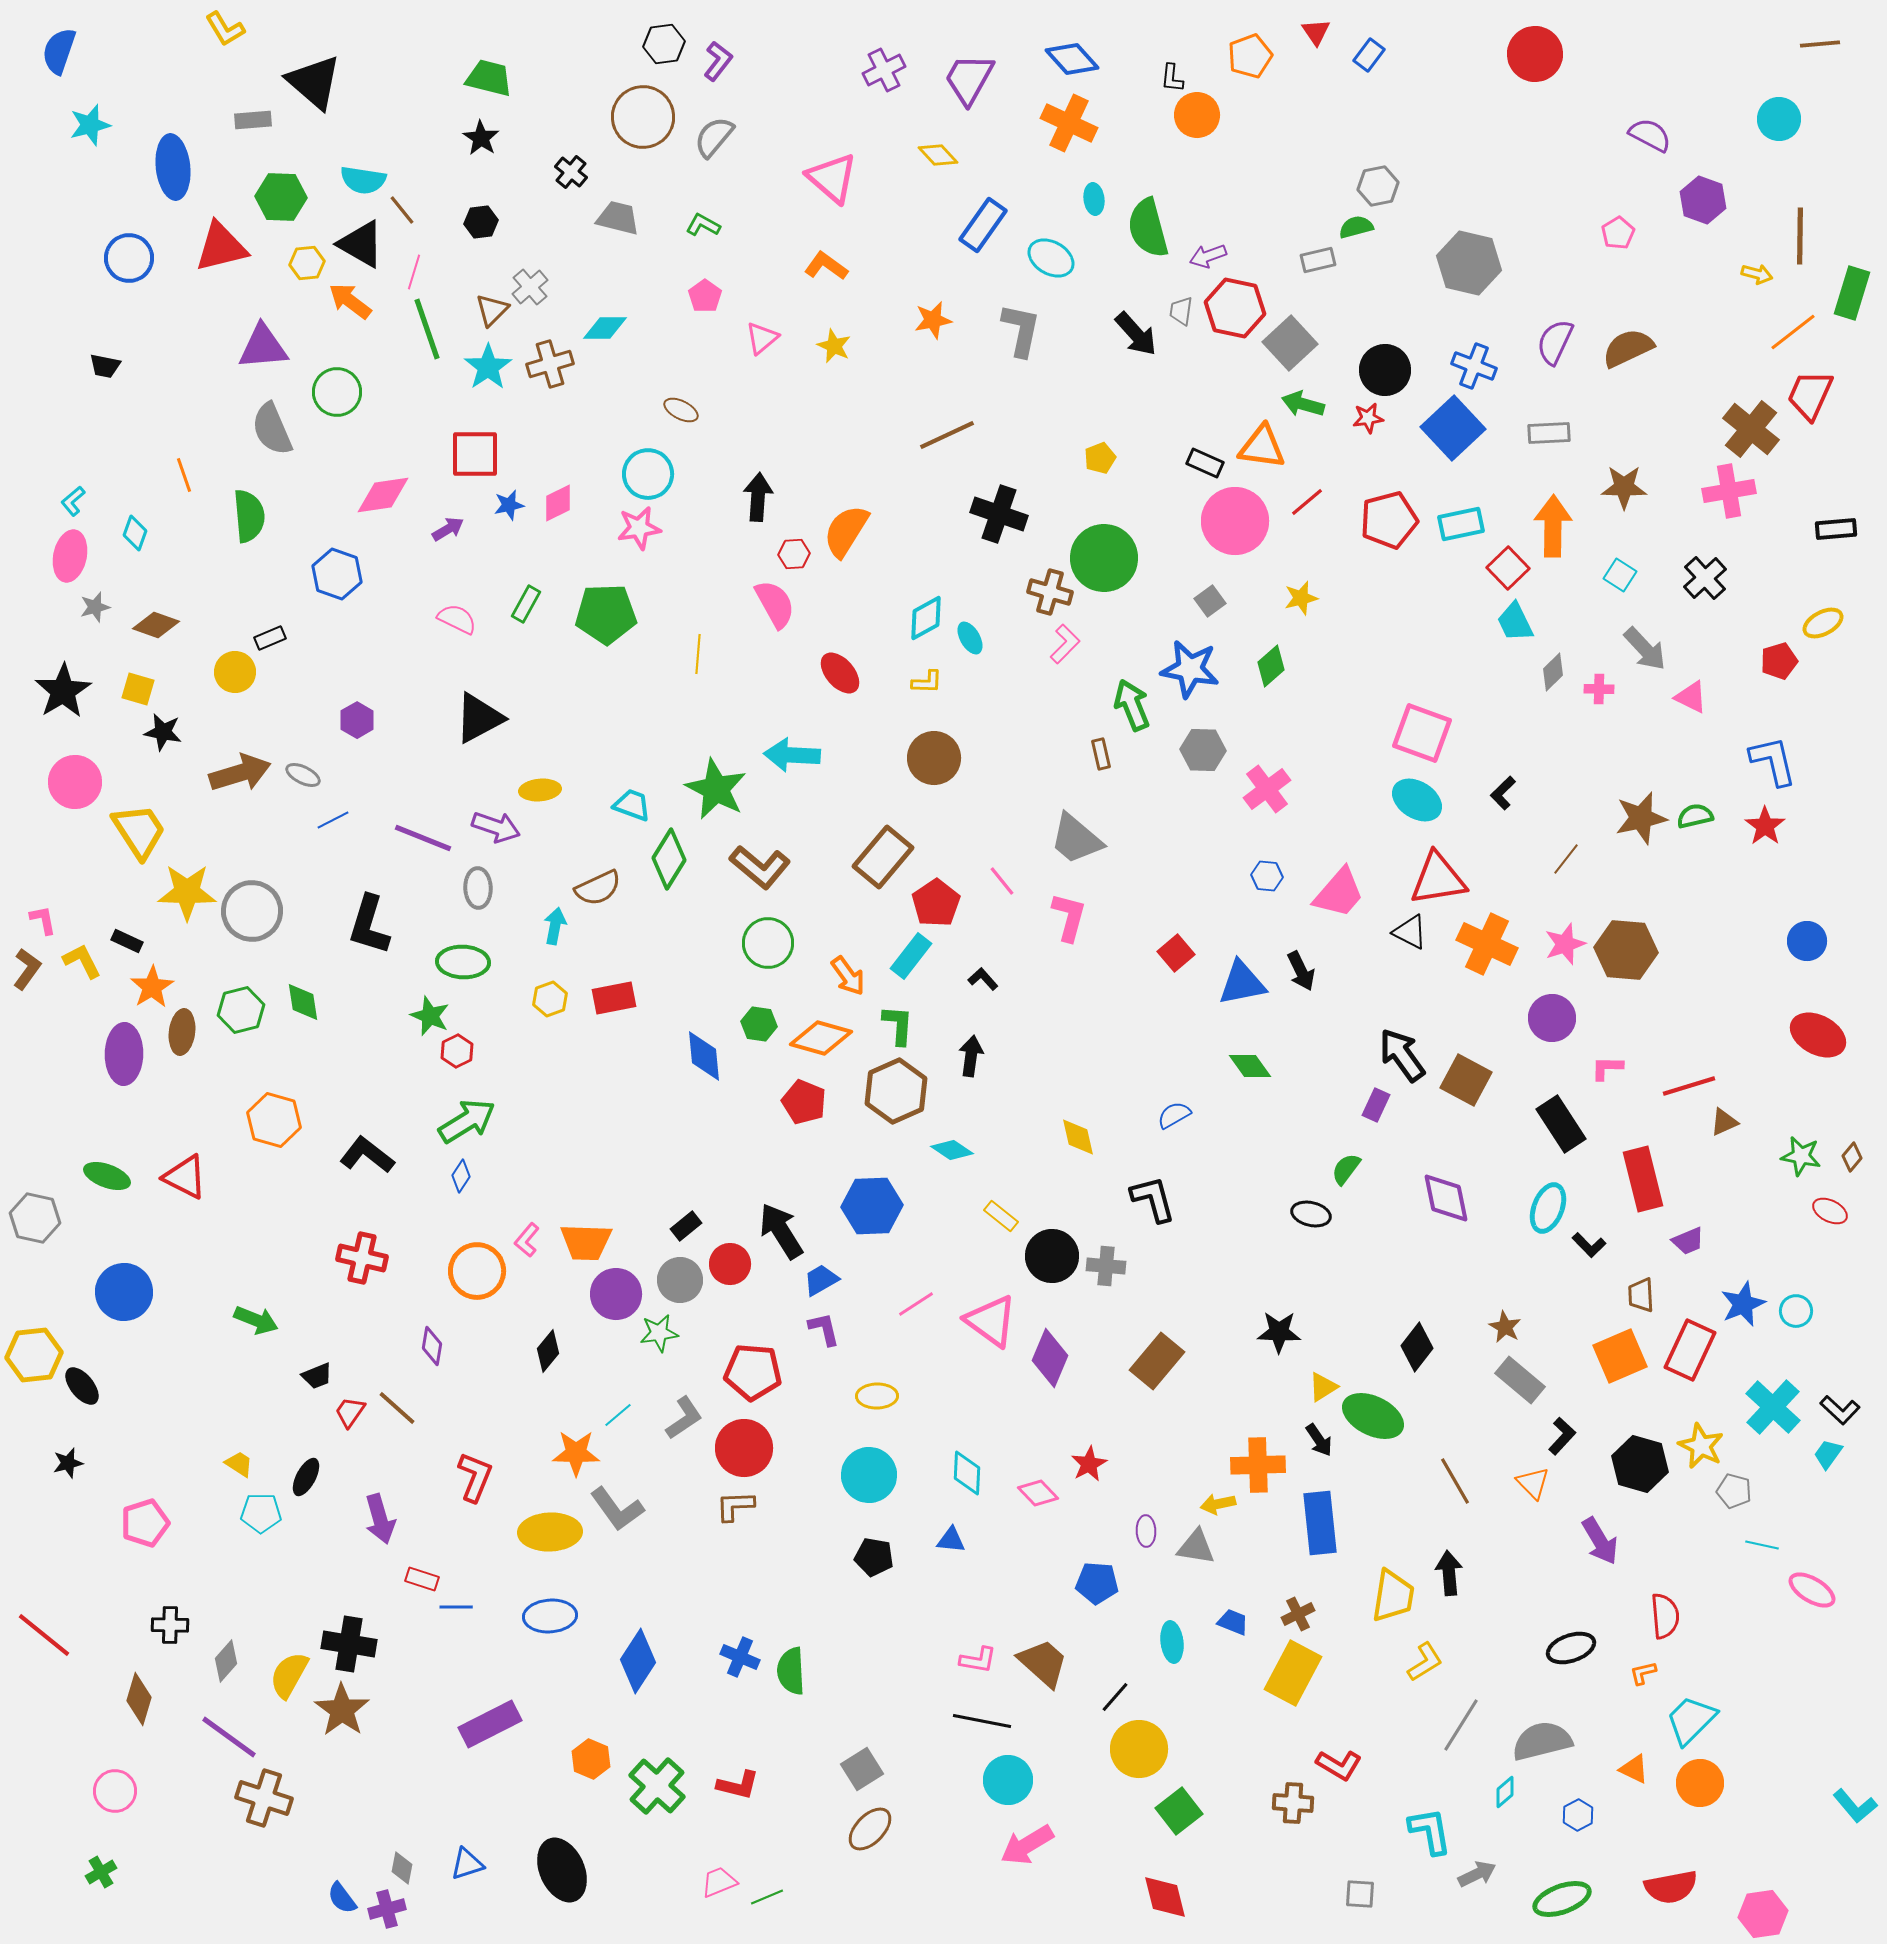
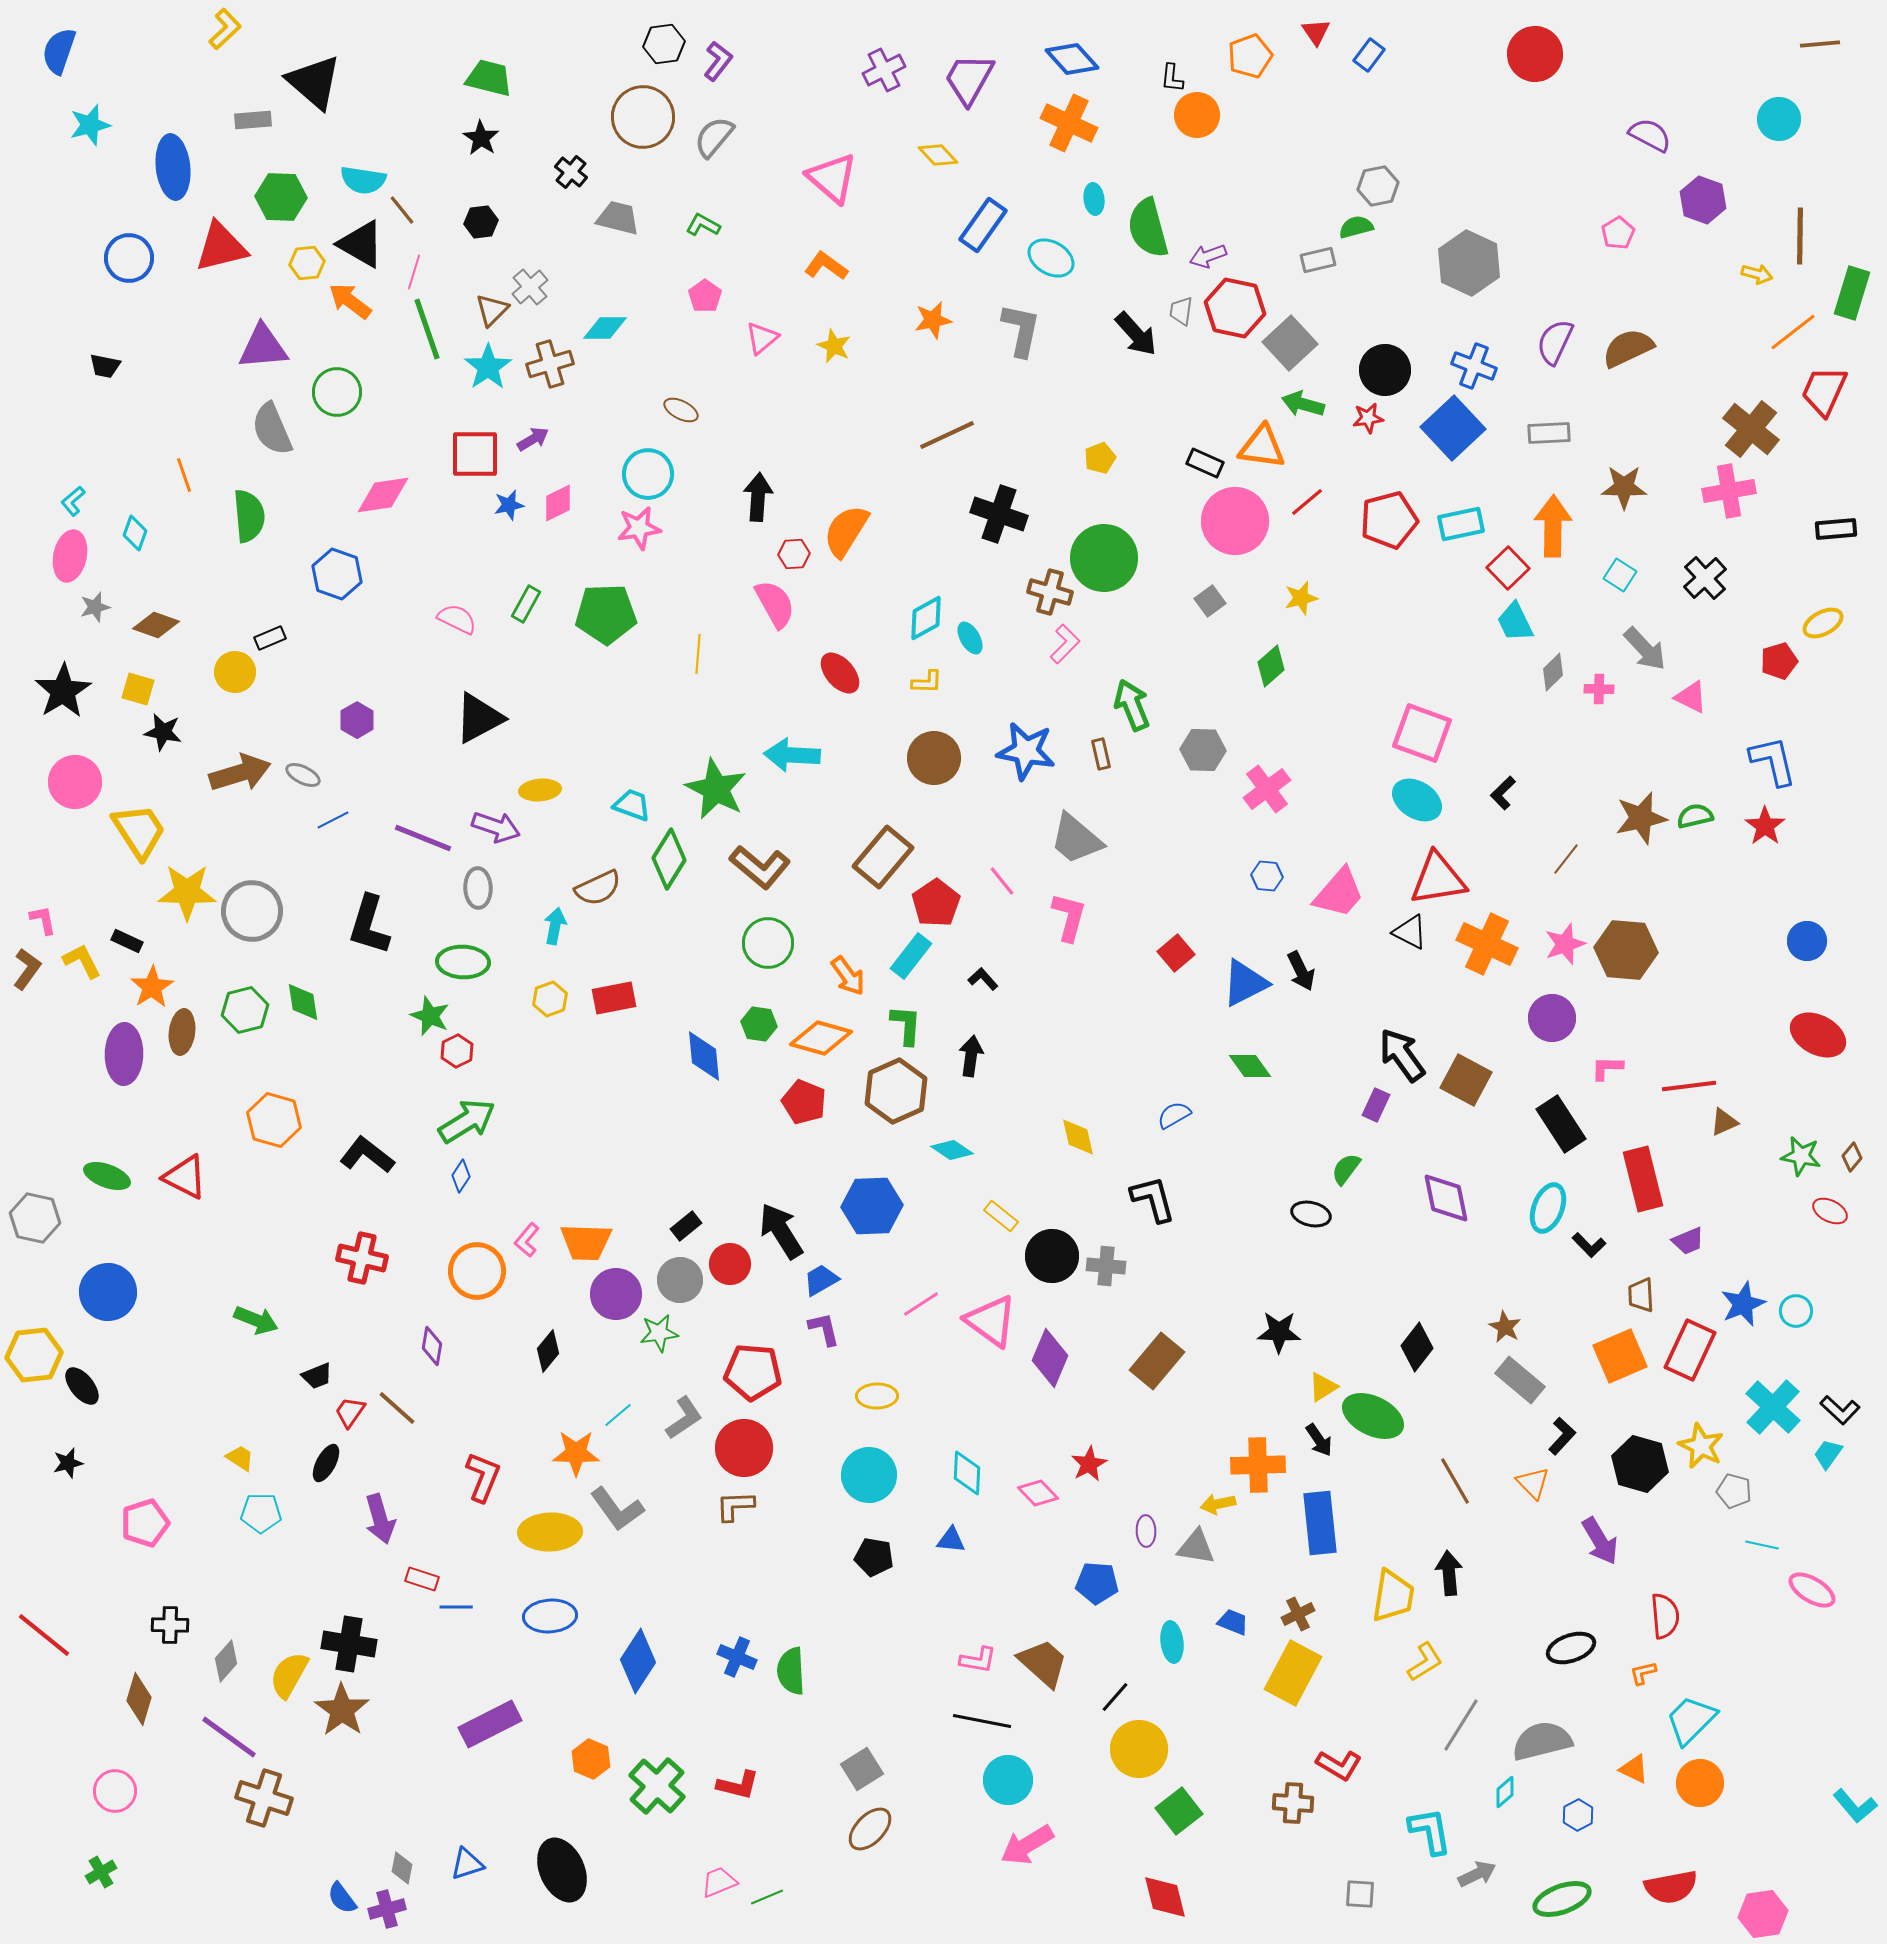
yellow L-shape at (225, 29): rotated 102 degrees counterclockwise
gray hexagon at (1469, 263): rotated 12 degrees clockwise
red trapezoid at (1810, 395): moved 14 px right, 4 px up
purple arrow at (448, 529): moved 85 px right, 90 px up
blue star at (1190, 669): moved 164 px left, 82 px down
blue triangle at (1242, 983): moved 3 px right; rotated 16 degrees counterclockwise
green hexagon at (241, 1010): moved 4 px right
green L-shape at (898, 1025): moved 8 px right
red line at (1689, 1086): rotated 10 degrees clockwise
blue circle at (124, 1292): moved 16 px left
pink line at (916, 1304): moved 5 px right
yellow trapezoid at (239, 1464): moved 1 px right, 6 px up
black ellipse at (306, 1477): moved 20 px right, 14 px up
red L-shape at (475, 1477): moved 8 px right
blue cross at (740, 1657): moved 3 px left
